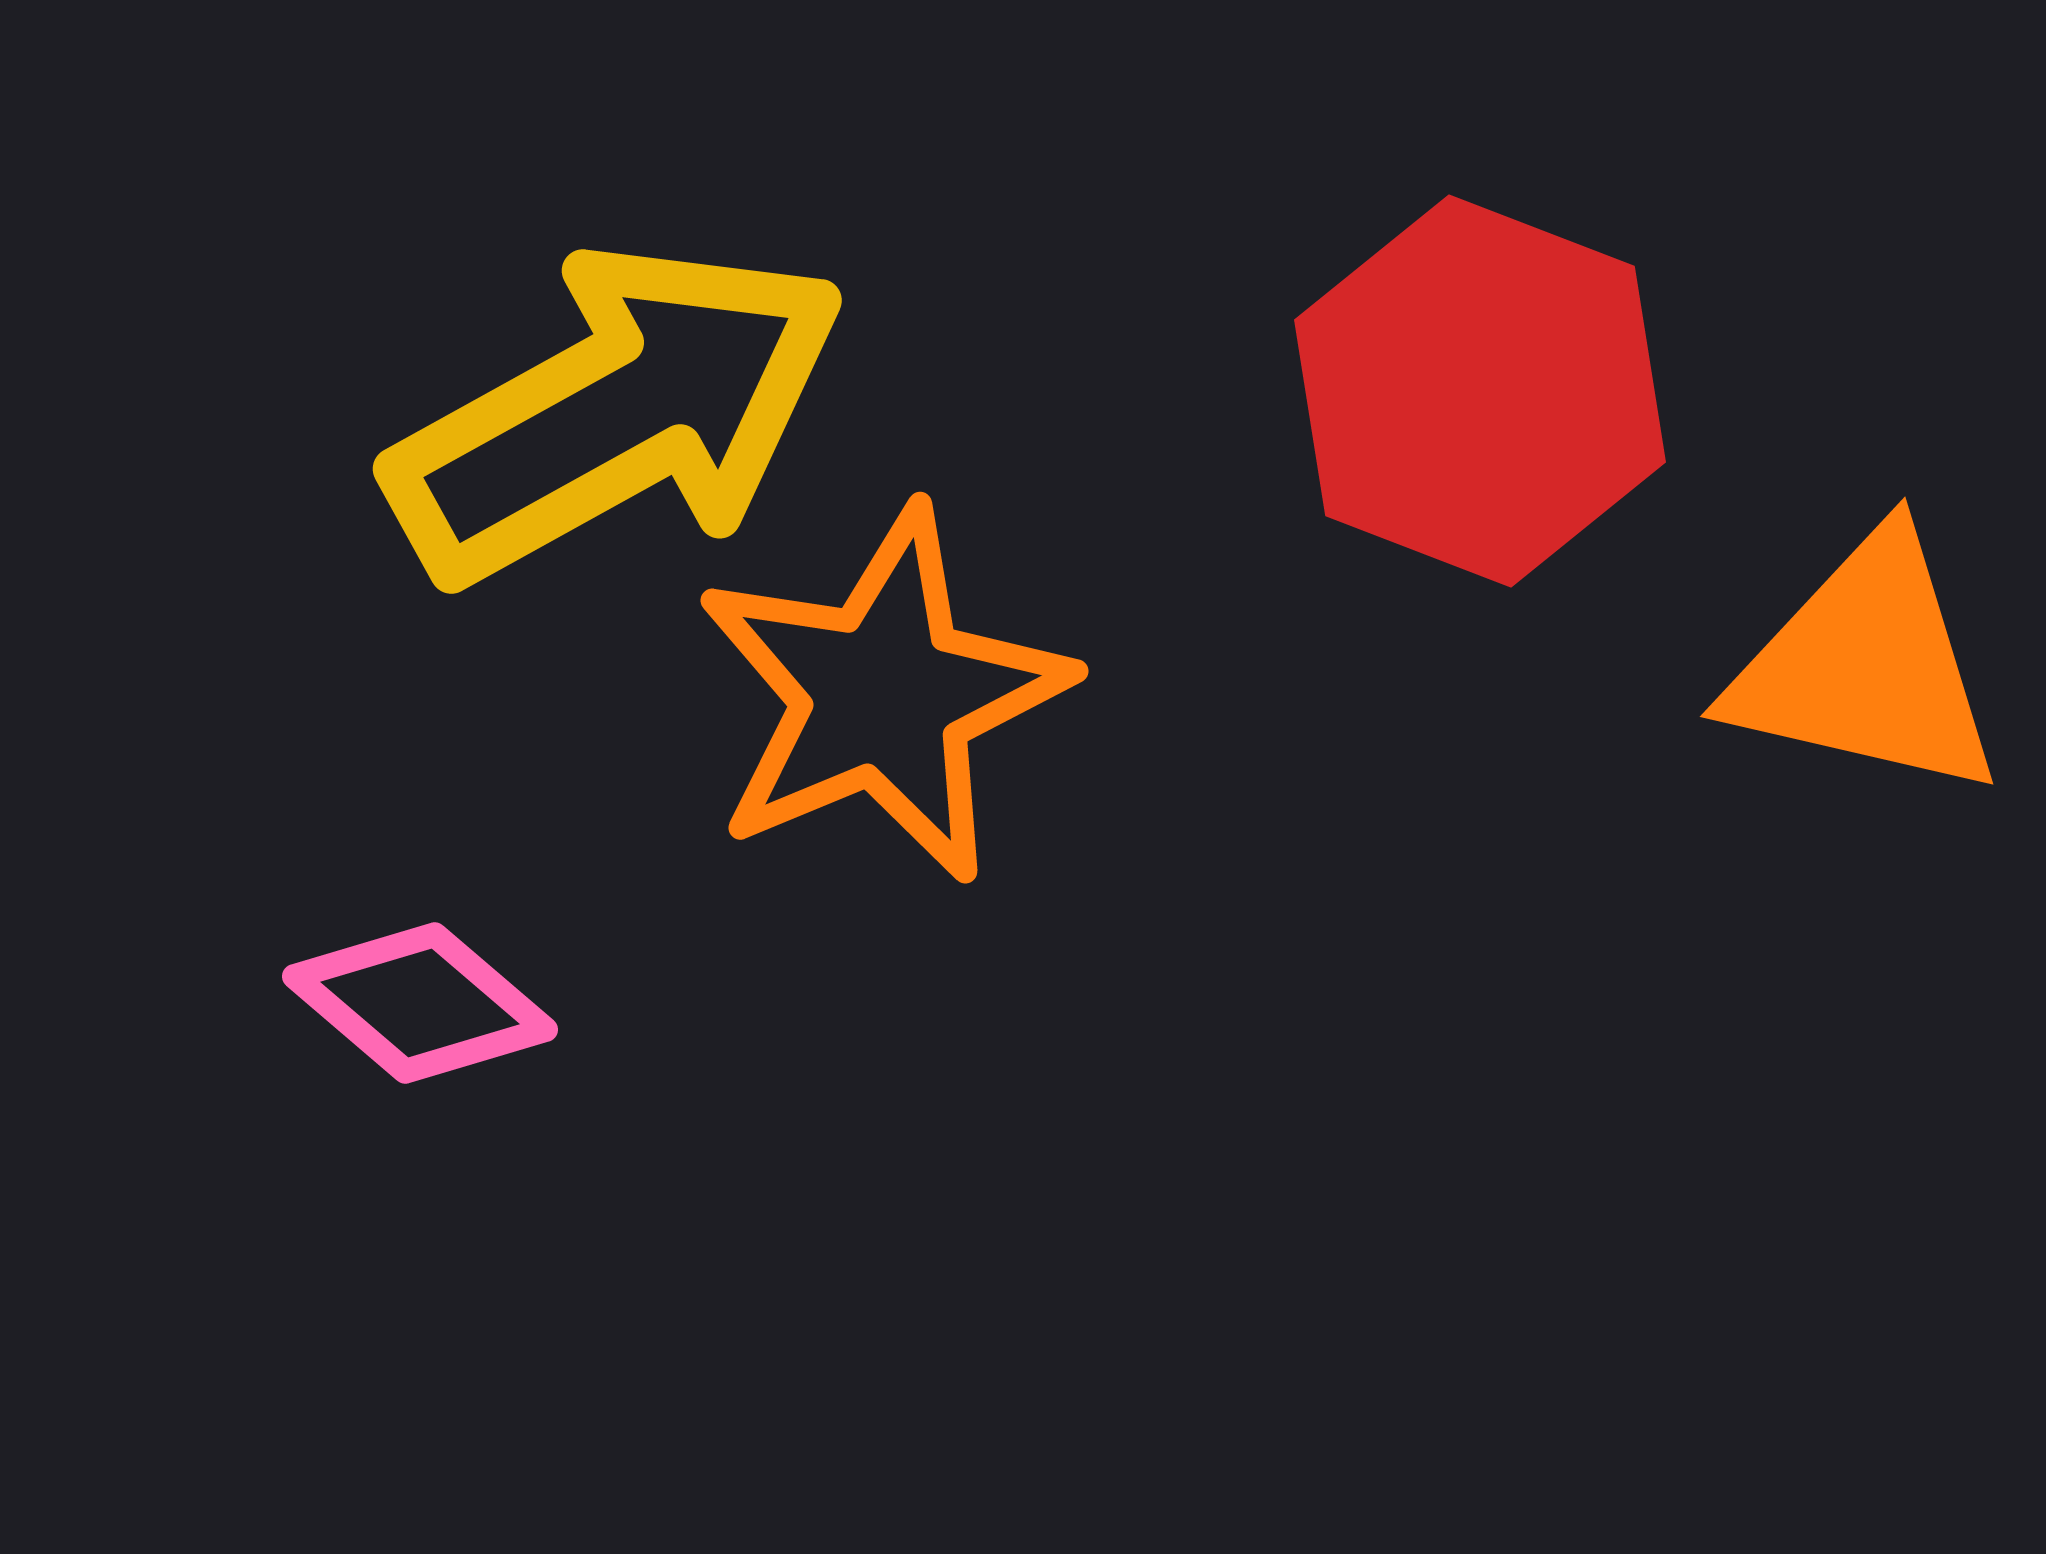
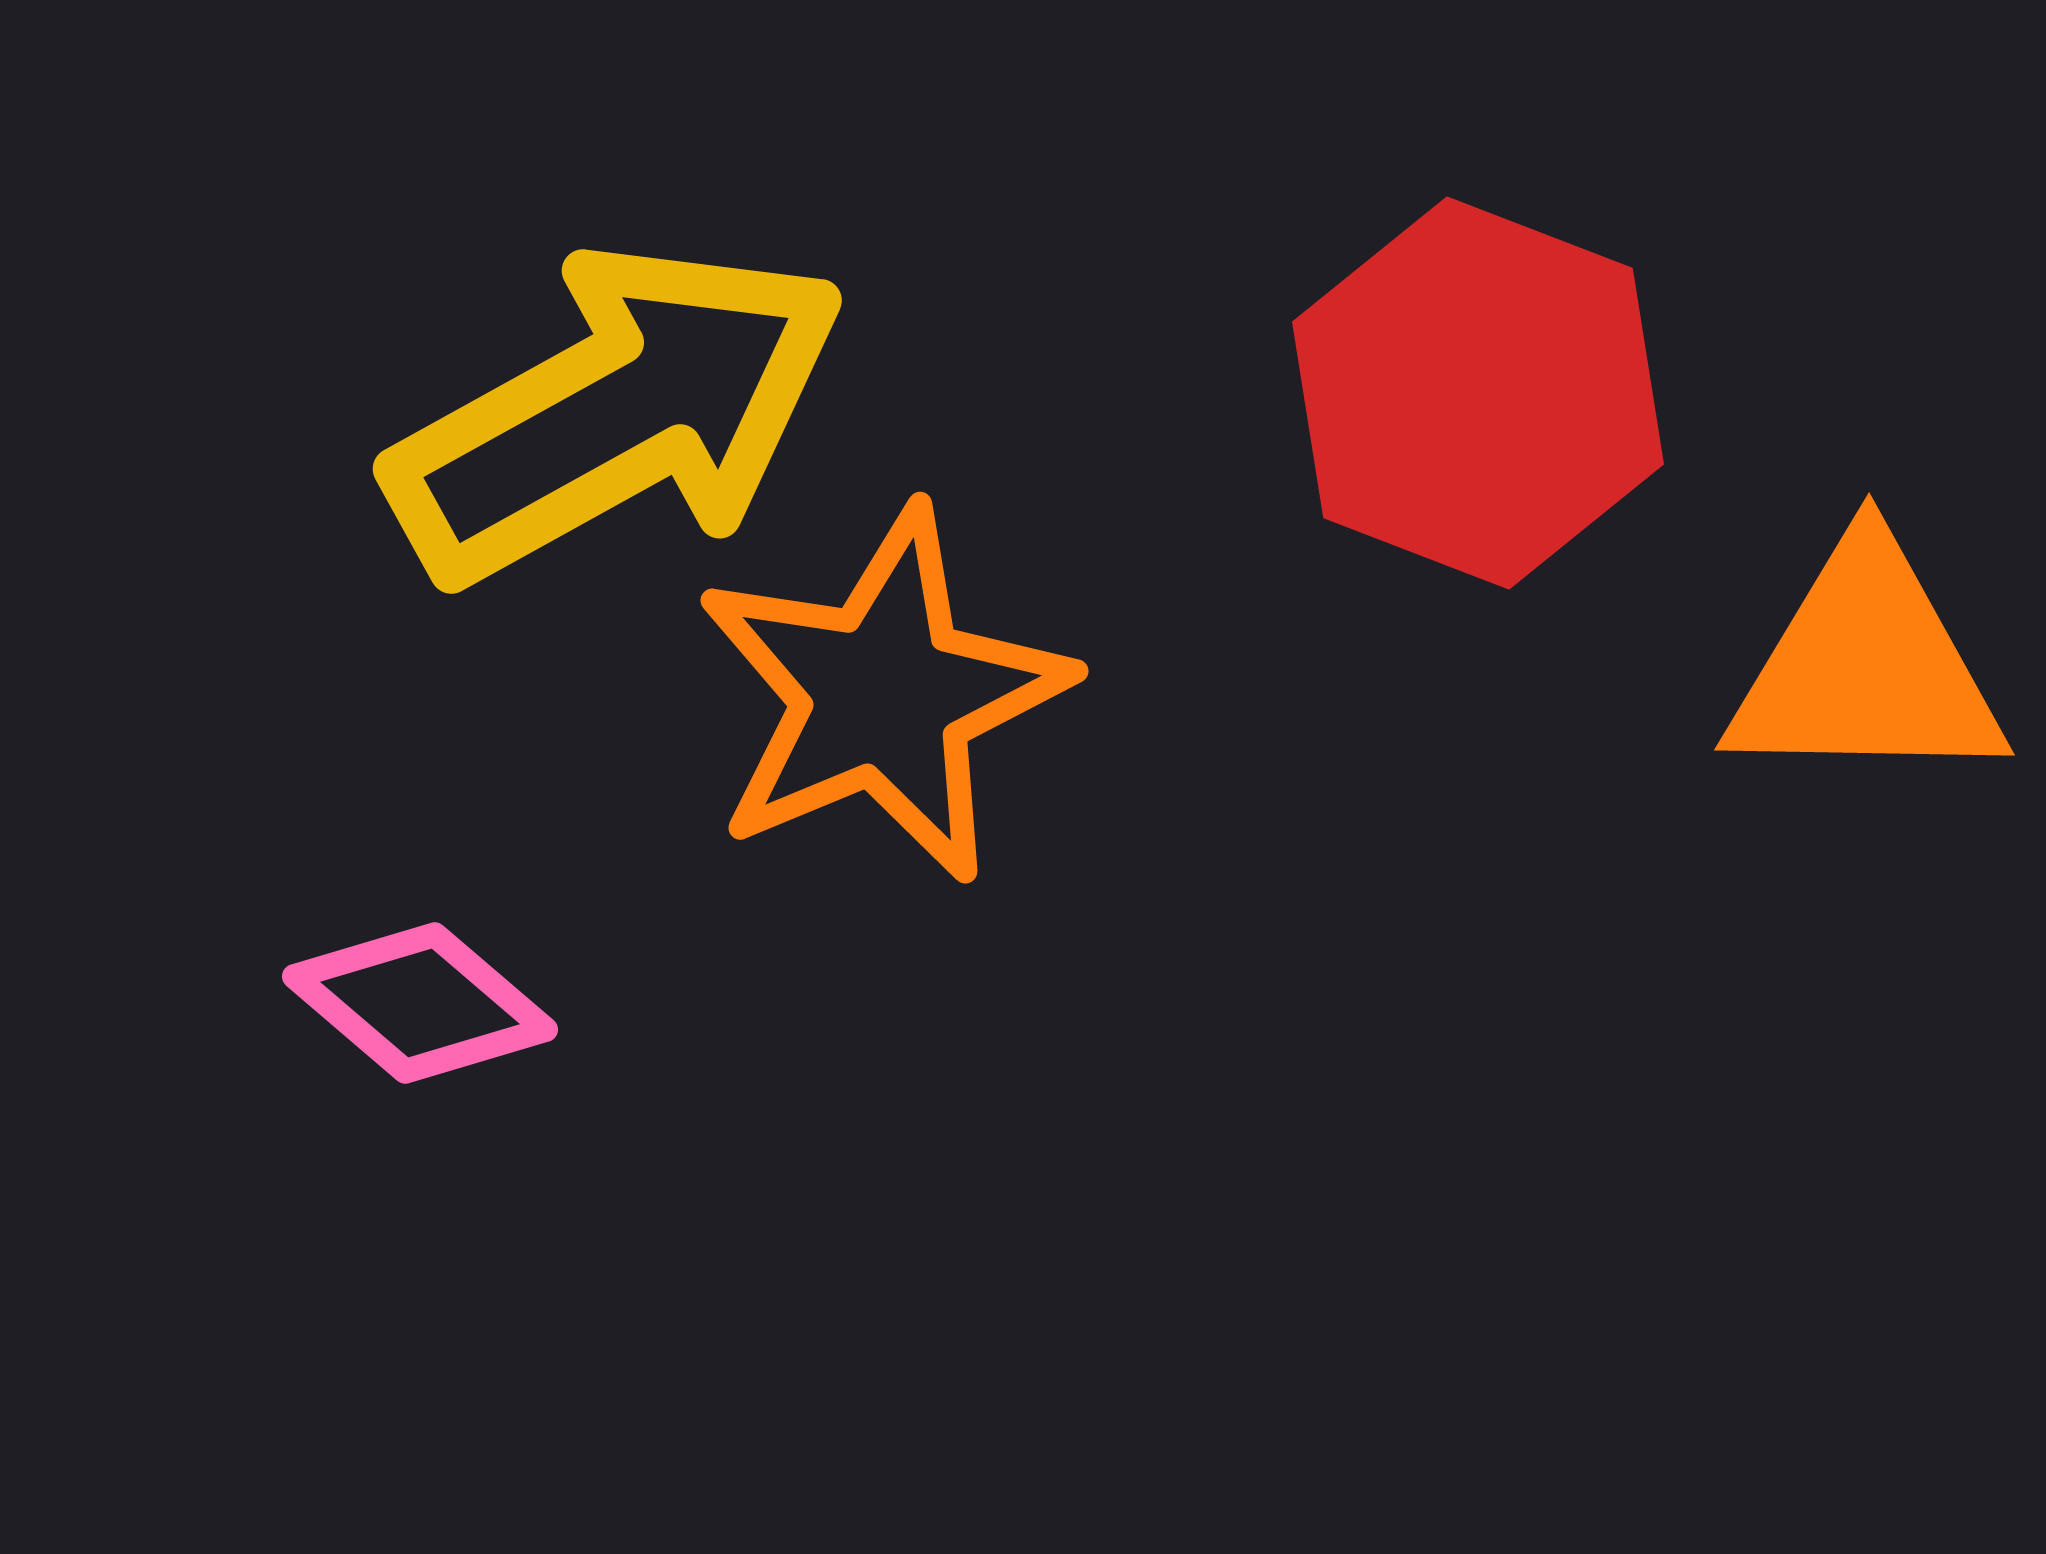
red hexagon: moved 2 px left, 2 px down
orange triangle: rotated 12 degrees counterclockwise
